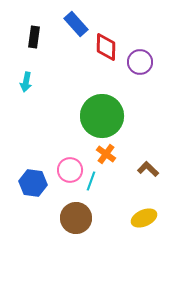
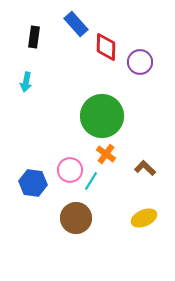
brown L-shape: moved 3 px left, 1 px up
cyan line: rotated 12 degrees clockwise
